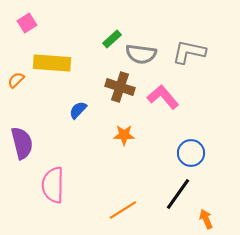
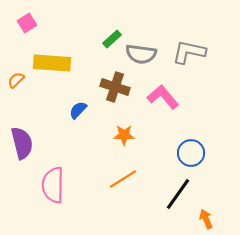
brown cross: moved 5 px left
orange line: moved 31 px up
